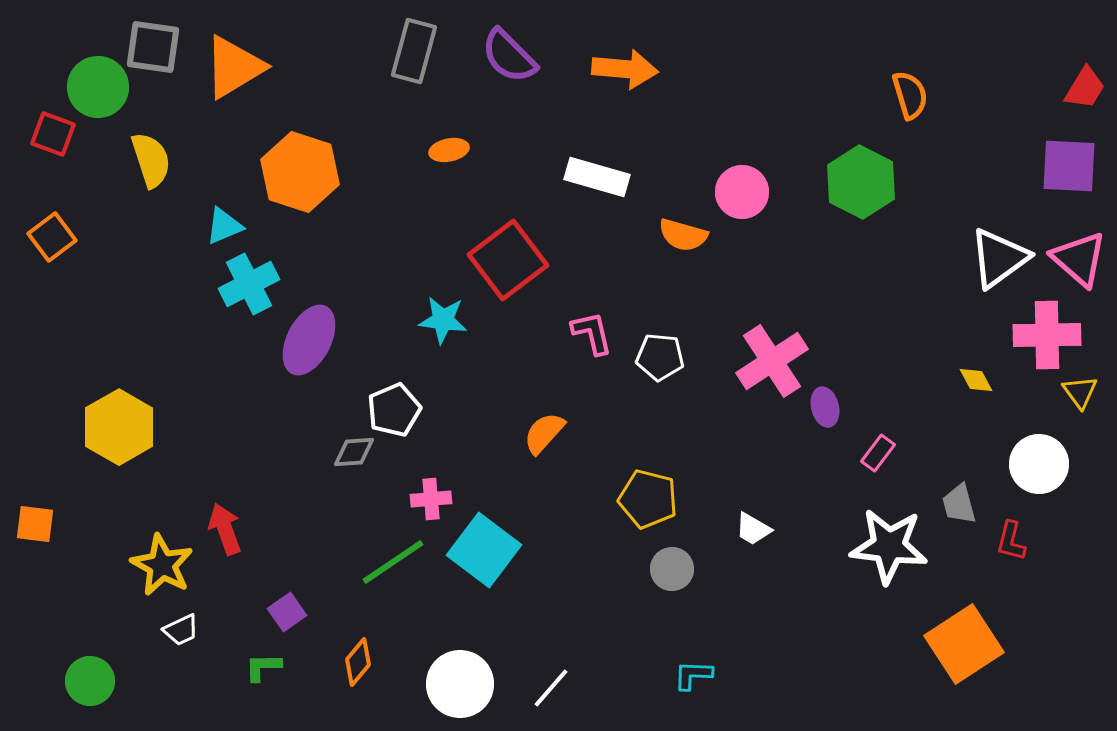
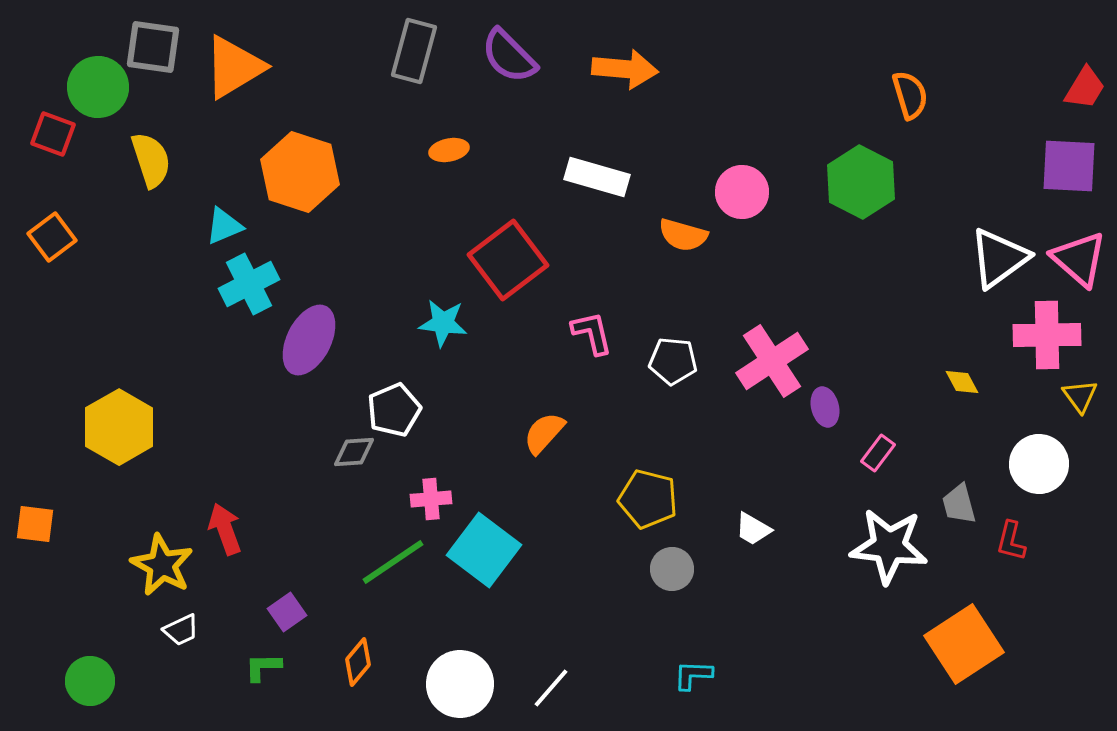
cyan star at (443, 320): moved 3 px down
white pentagon at (660, 357): moved 13 px right, 4 px down
yellow diamond at (976, 380): moved 14 px left, 2 px down
yellow triangle at (1080, 392): moved 4 px down
